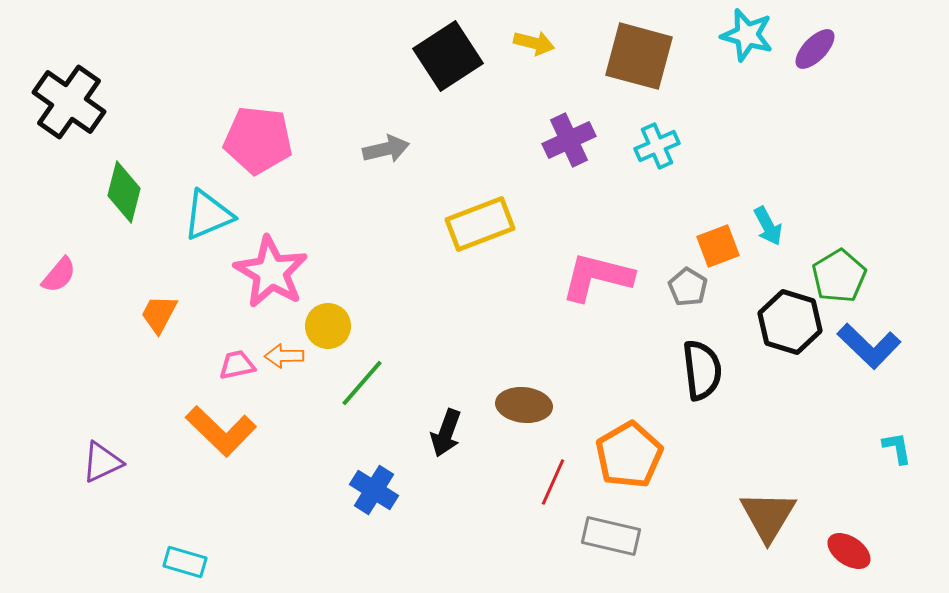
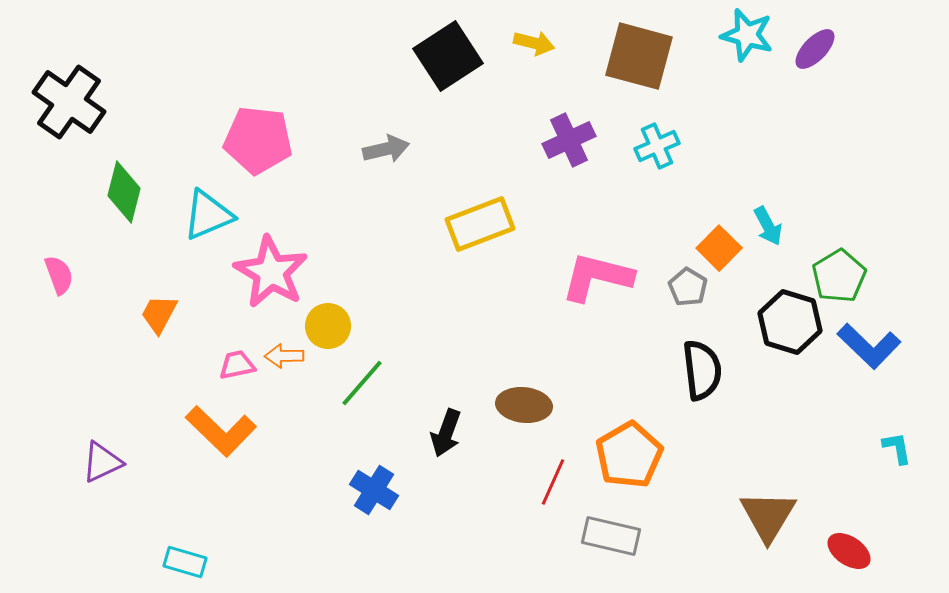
orange square: moved 1 px right, 2 px down; rotated 24 degrees counterclockwise
pink semicircle: rotated 60 degrees counterclockwise
